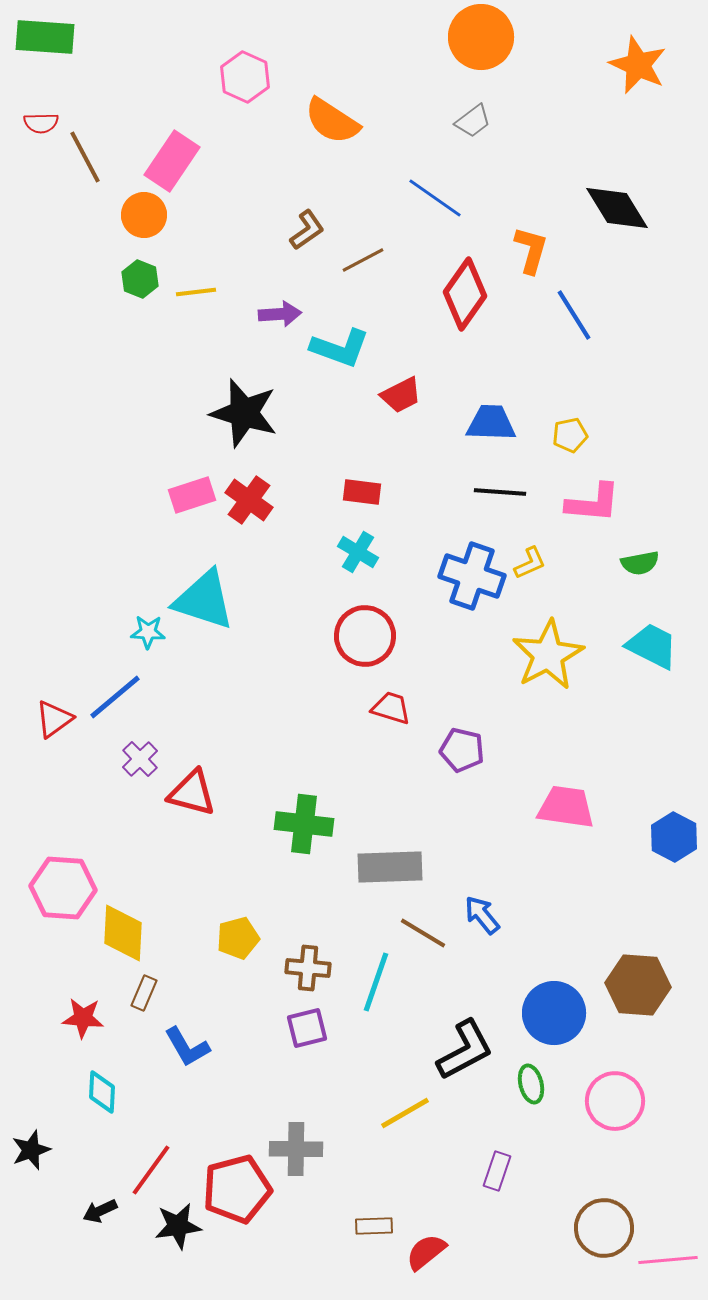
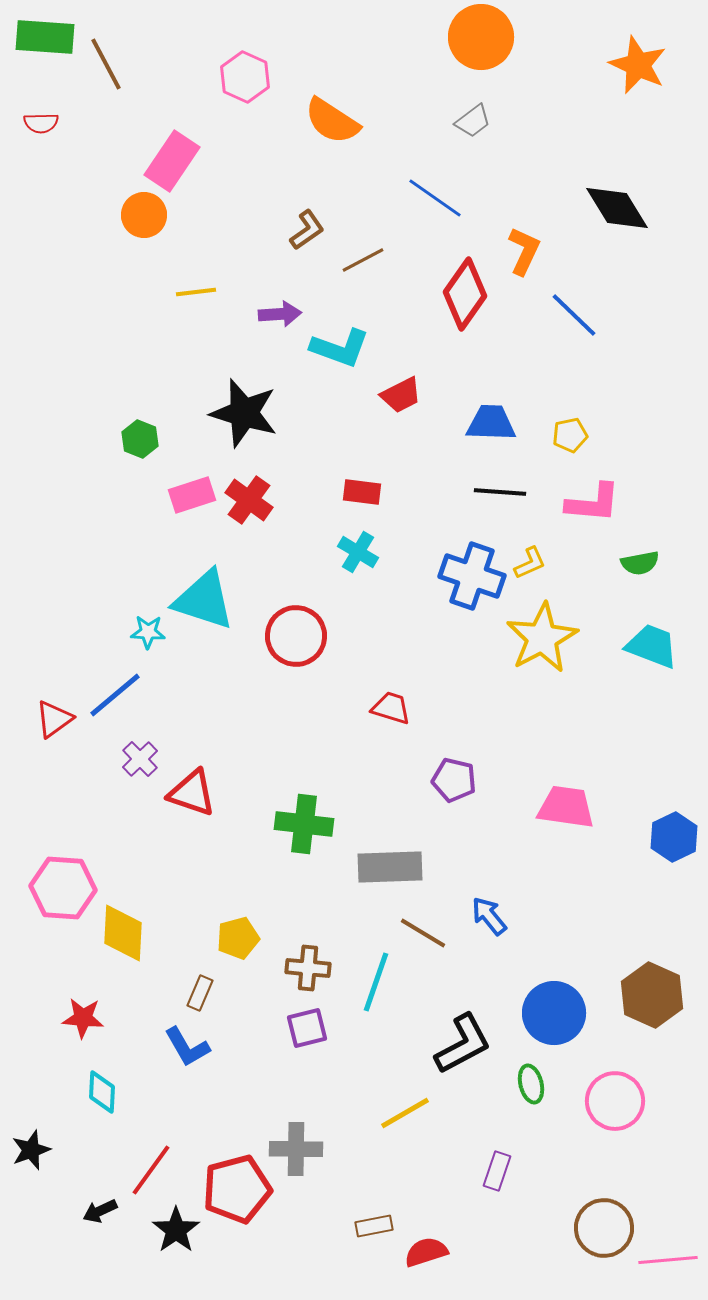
brown line at (85, 157): moved 21 px right, 93 px up
orange L-shape at (531, 250): moved 7 px left, 1 px down; rotated 9 degrees clockwise
green hexagon at (140, 279): moved 160 px down
blue line at (574, 315): rotated 14 degrees counterclockwise
red circle at (365, 636): moved 69 px left
cyan trapezoid at (652, 646): rotated 6 degrees counterclockwise
yellow star at (548, 655): moved 6 px left, 17 px up
blue line at (115, 697): moved 2 px up
purple pentagon at (462, 750): moved 8 px left, 30 px down
red triangle at (192, 793): rotated 4 degrees clockwise
blue hexagon at (674, 837): rotated 6 degrees clockwise
blue arrow at (482, 915): moved 7 px right, 1 px down
brown hexagon at (638, 985): moved 14 px right, 10 px down; rotated 20 degrees clockwise
brown rectangle at (144, 993): moved 56 px right
black L-shape at (465, 1050): moved 2 px left, 6 px up
black star at (178, 1226): moved 2 px left, 4 px down; rotated 27 degrees counterclockwise
brown rectangle at (374, 1226): rotated 9 degrees counterclockwise
red semicircle at (426, 1252): rotated 21 degrees clockwise
